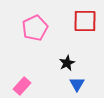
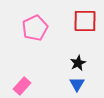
black star: moved 11 px right
